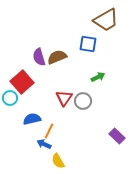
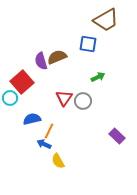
purple semicircle: moved 2 px right, 4 px down
